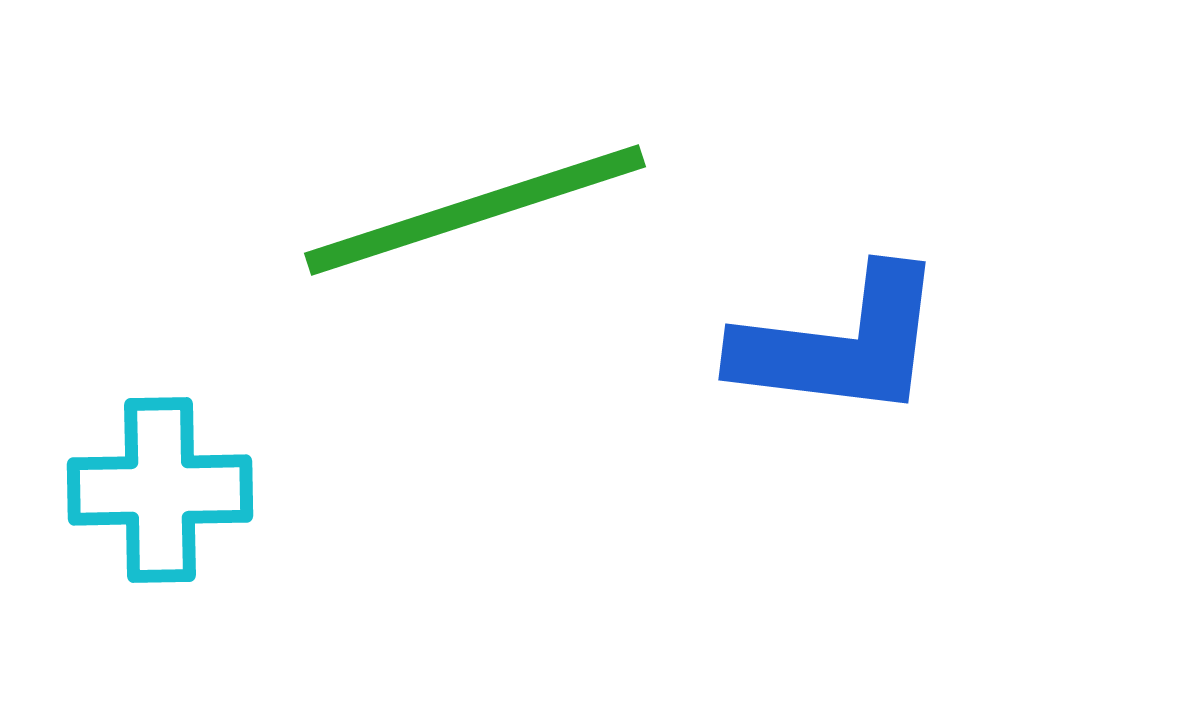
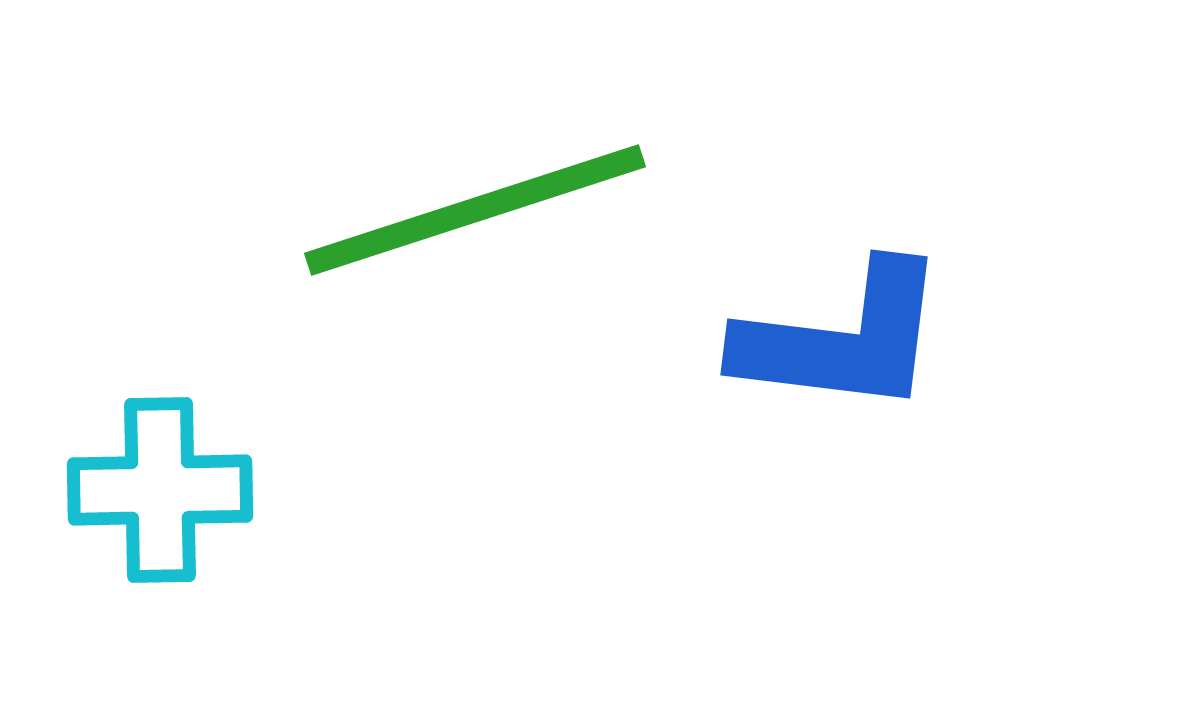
blue L-shape: moved 2 px right, 5 px up
